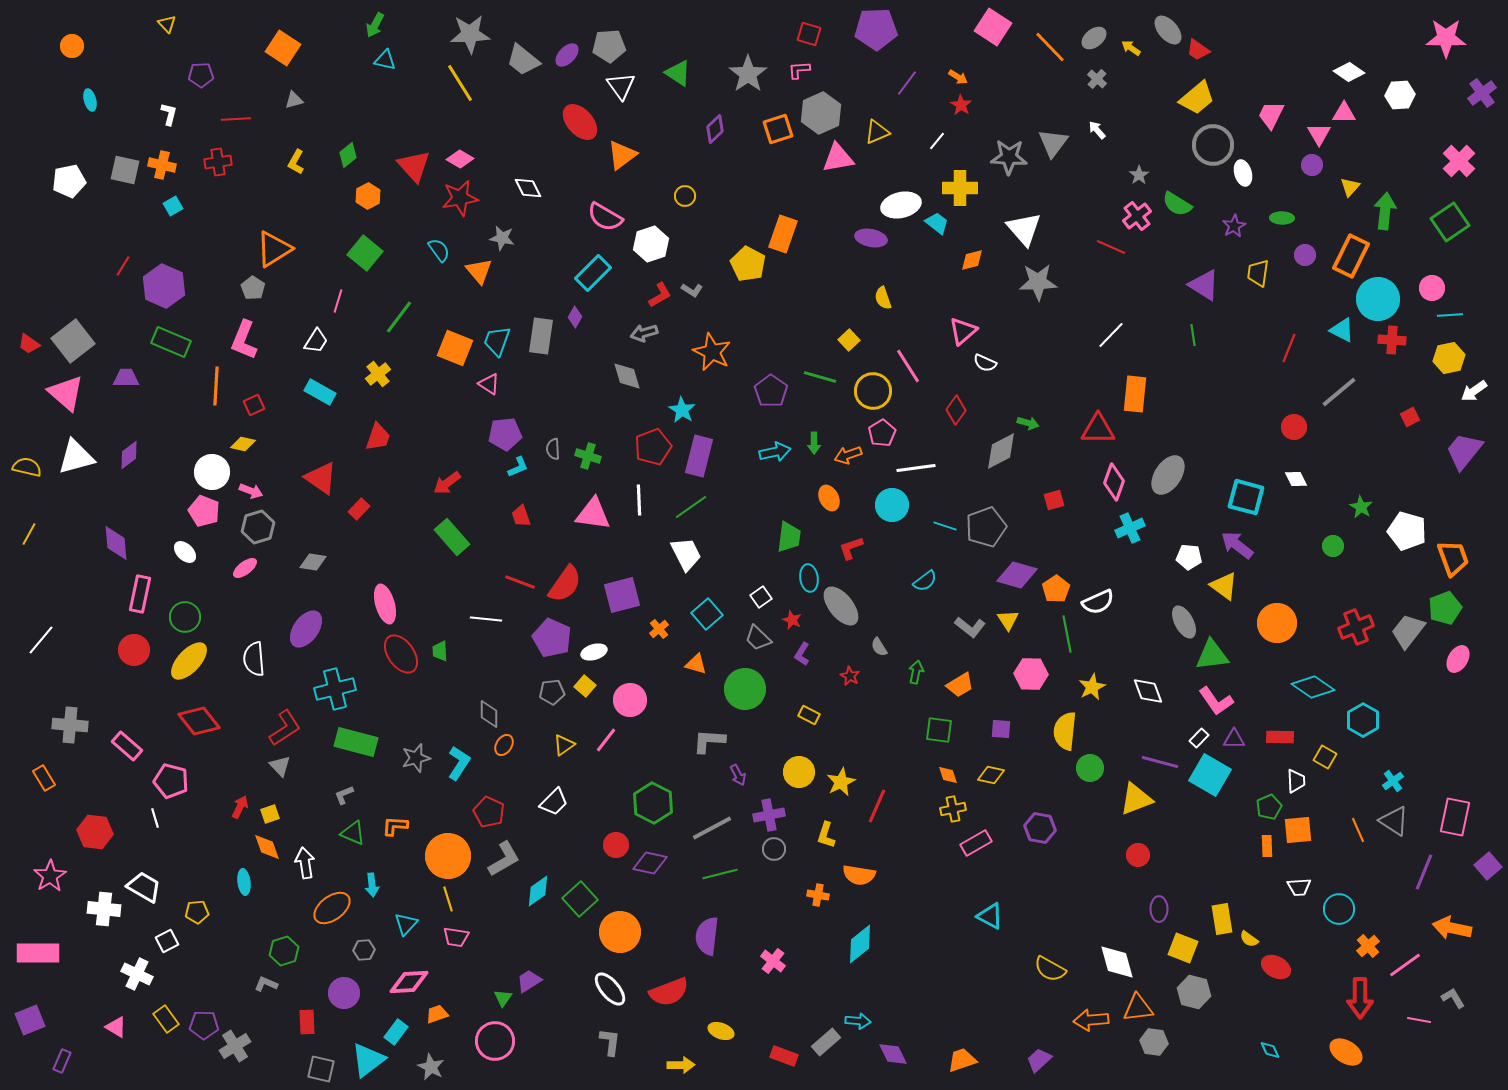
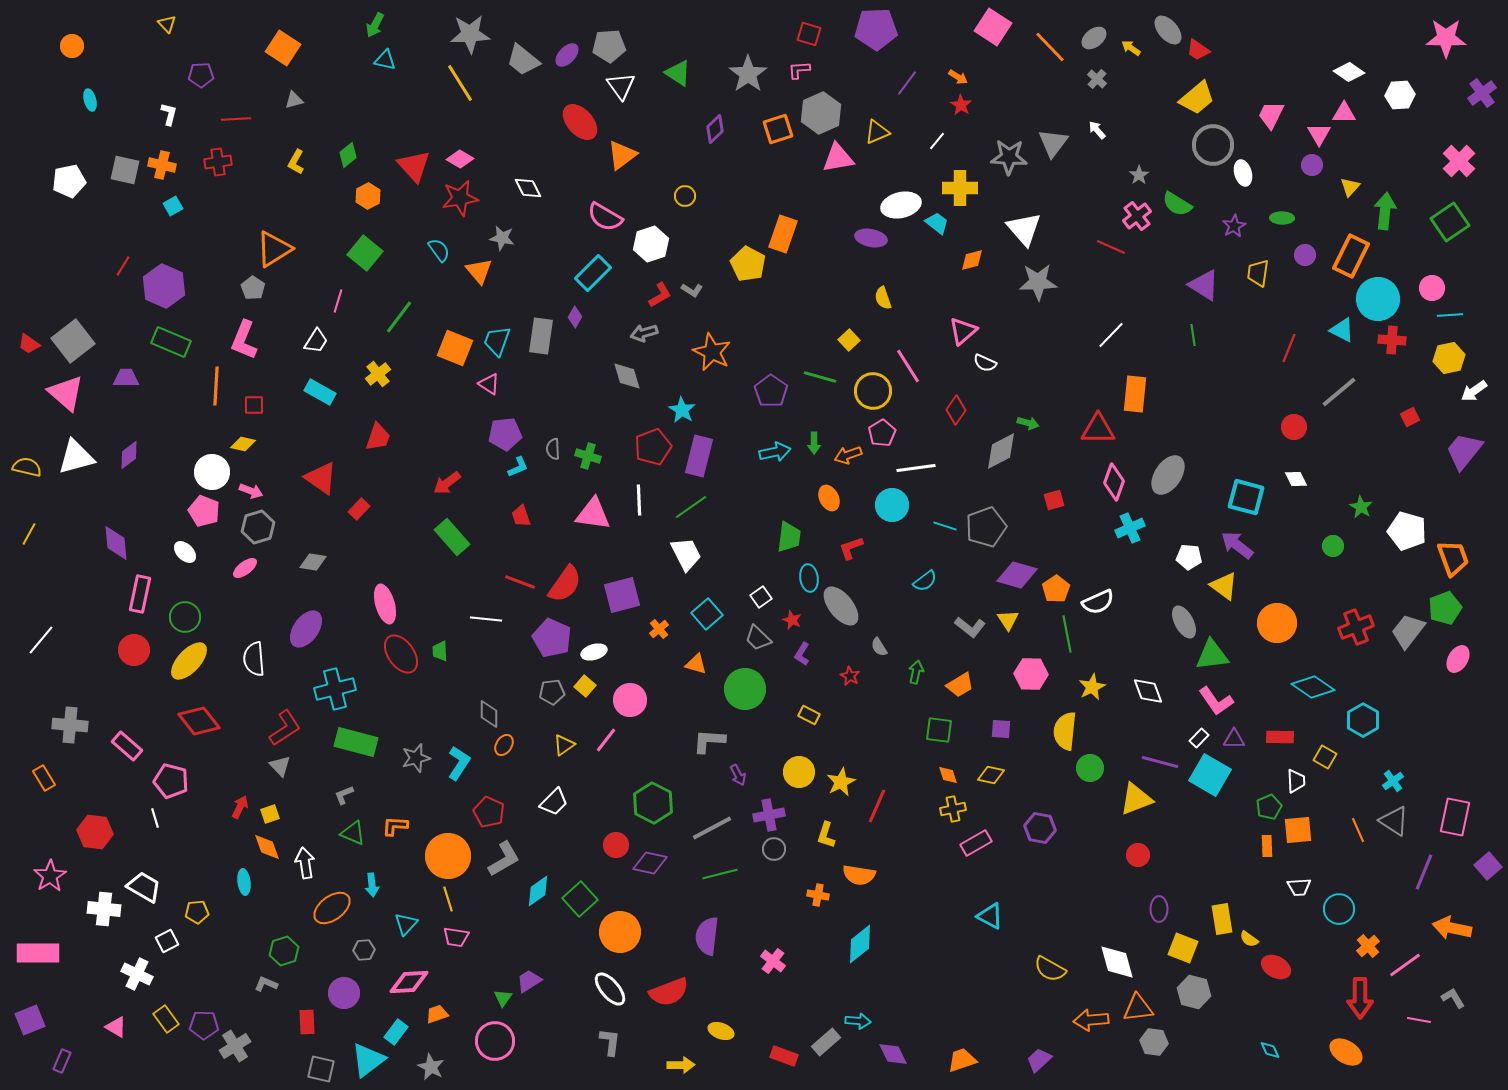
red square at (254, 405): rotated 25 degrees clockwise
